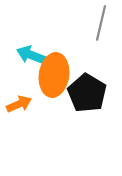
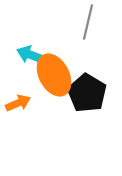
gray line: moved 13 px left, 1 px up
orange ellipse: rotated 36 degrees counterclockwise
orange arrow: moved 1 px left, 1 px up
